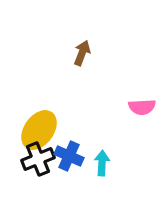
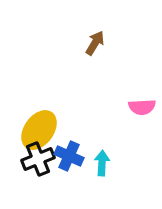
brown arrow: moved 13 px right, 10 px up; rotated 10 degrees clockwise
